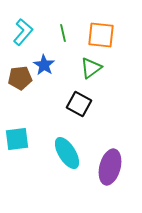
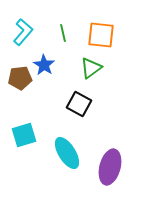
cyan square: moved 7 px right, 4 px up; rotated 10 degrees counterclockwise
